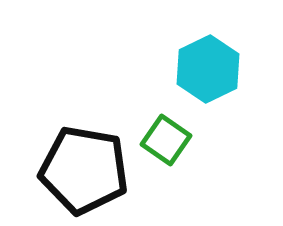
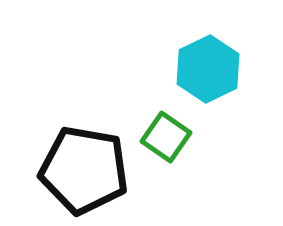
green square: moved 3 px up
